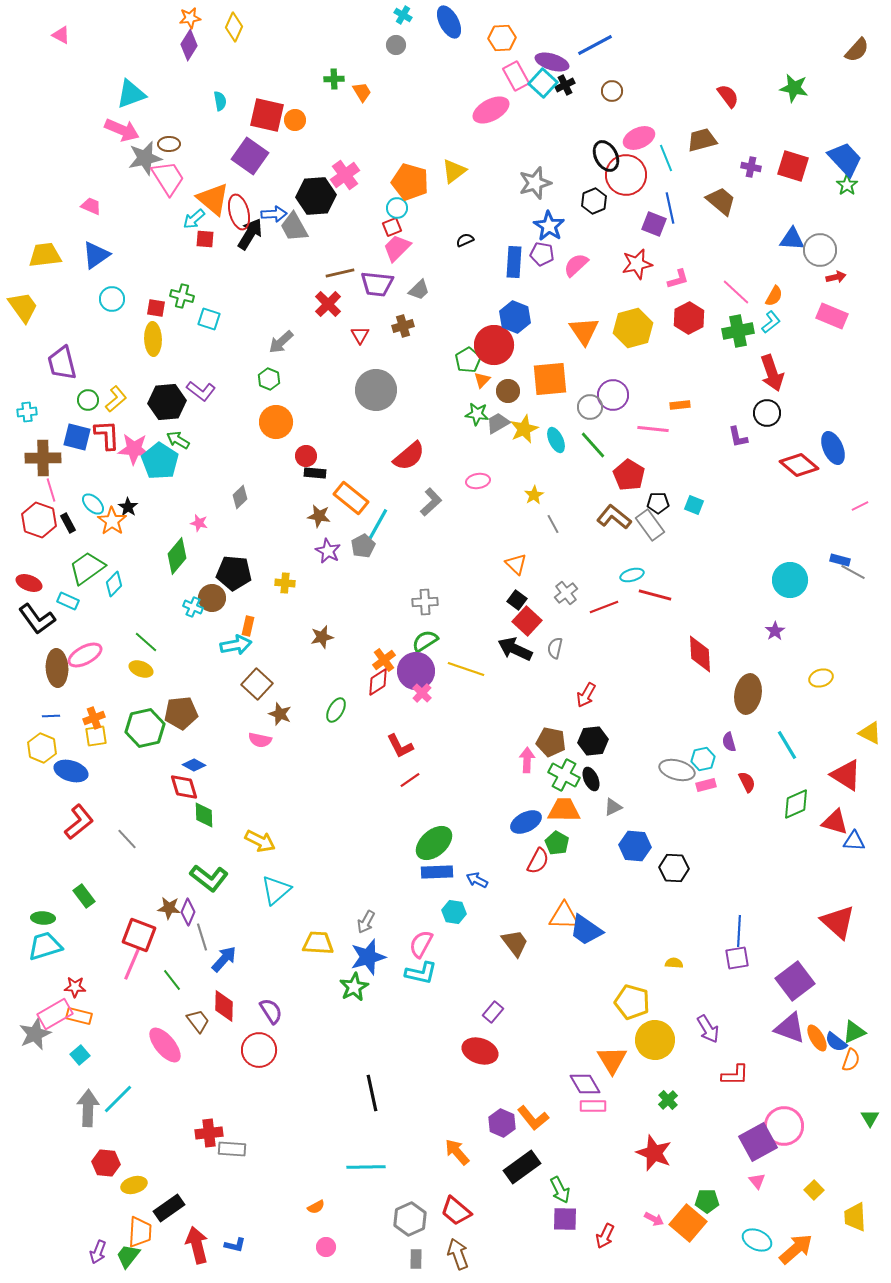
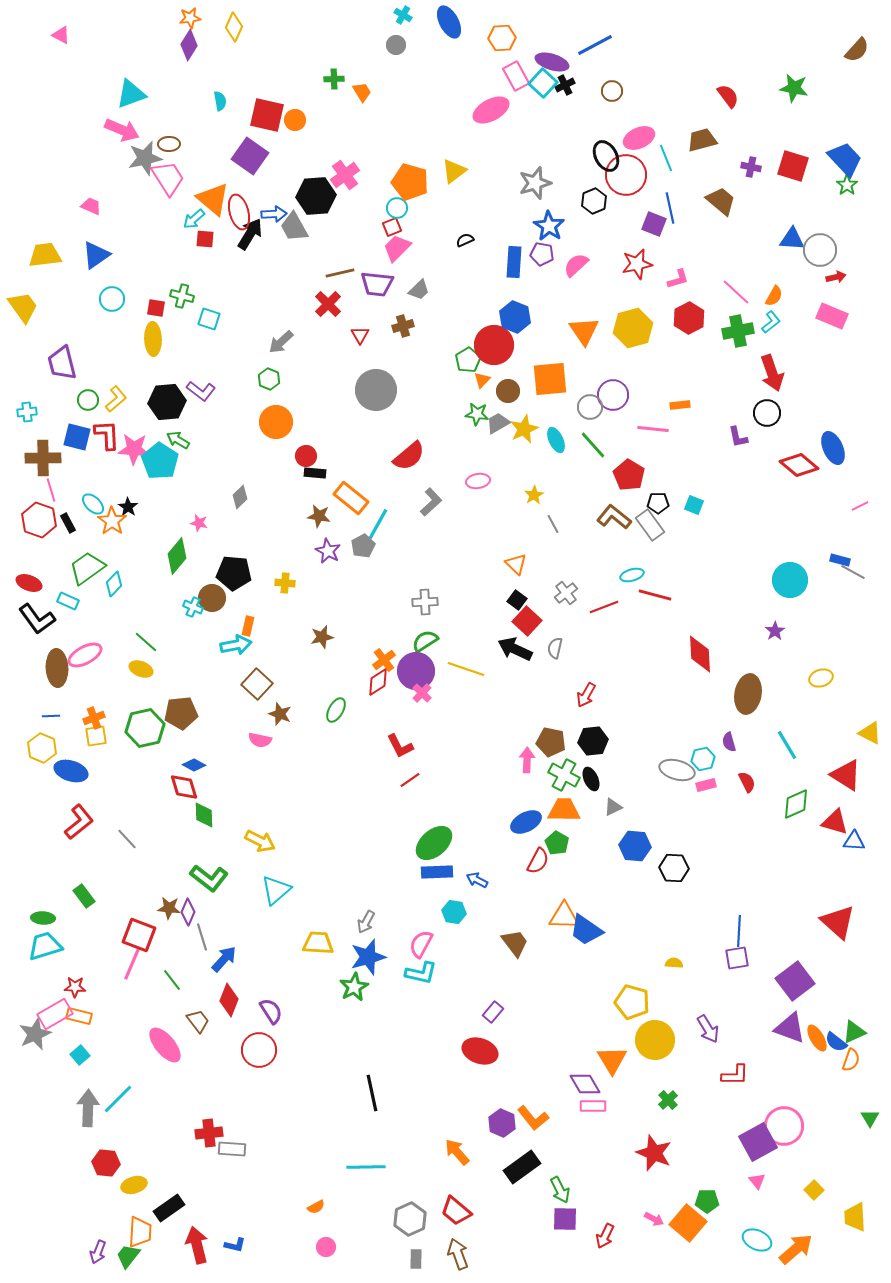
red diamond at (224, 1006): moved 5 px right, 6 px up; rotated 20 degrees clockwise
